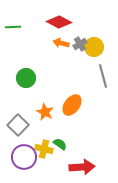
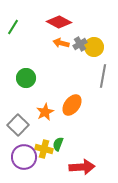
green line: rotated 56 degrees counterclockwise
gray line: rotated 25 degrees clockwise
orange star: rotated 18 degrees clockwise
green semicircle: moved 2 px left; rotated 104 degrees counterclockwise
